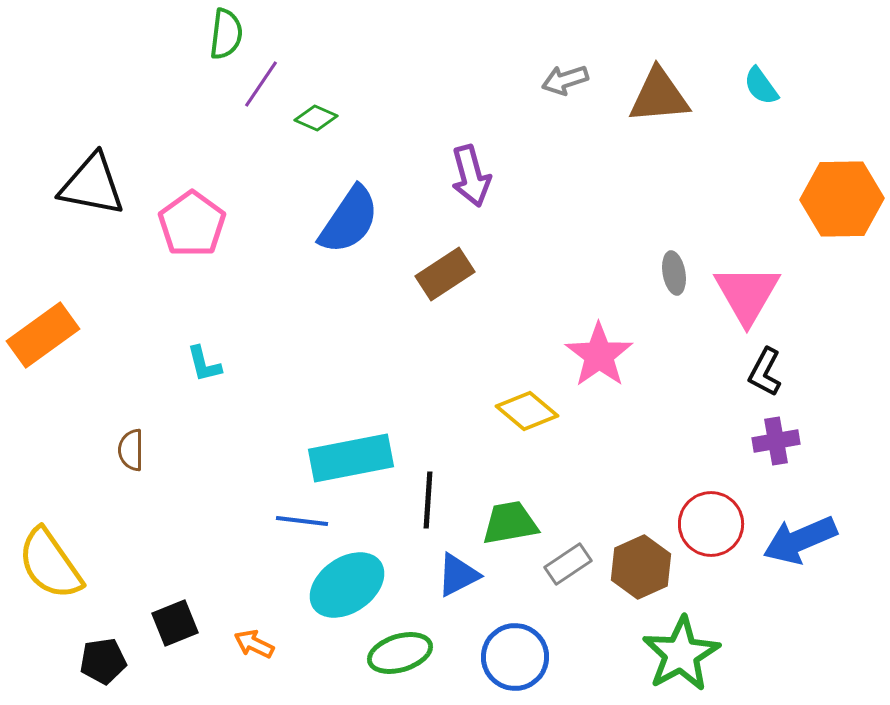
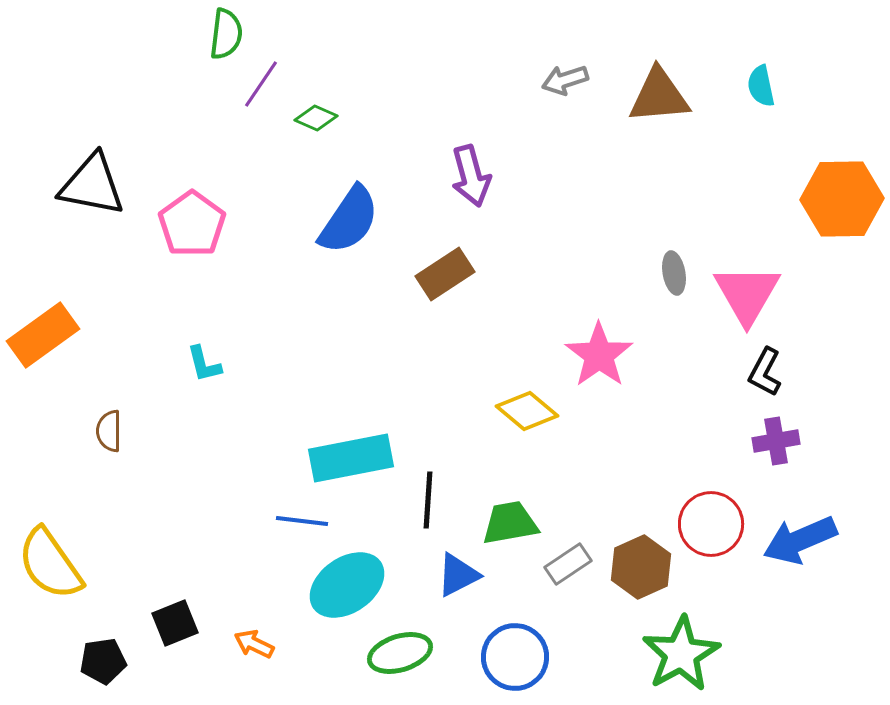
cyan semicircle: rotated 24 degrees clockwise
brown semicircle: moved 22 px left, 19 px up
